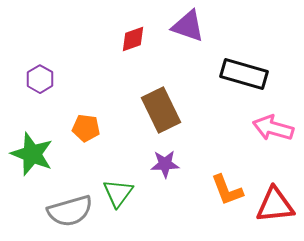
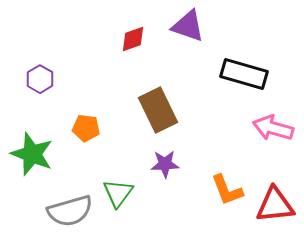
brown rectangle: moved 3 px left
